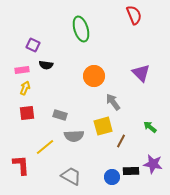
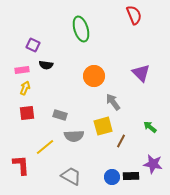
black rectangle: moved 5 px down
